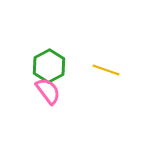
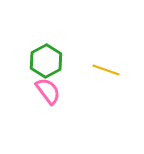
green hexagon: moved 3 px left, 5 px up
